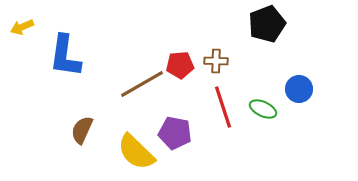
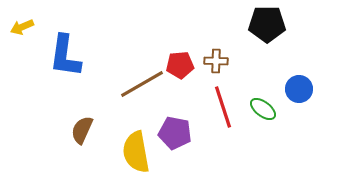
black pentagon: rotated 21 degrees clockwise
green ellipse: rotated 12 degrees clockwise
yellow semicircle: rotated 36 degrees clockwise
